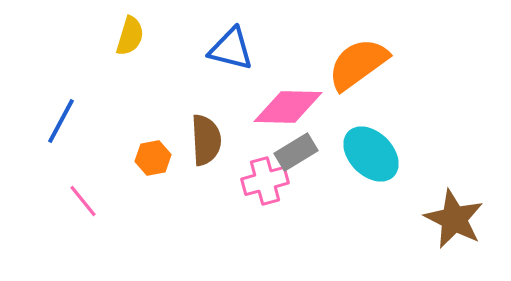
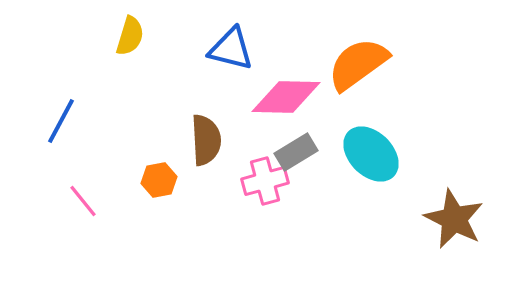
pink diamond: moved 2 px left, 10 px up
orange hexagon: moved 6 px right, 22 px down
